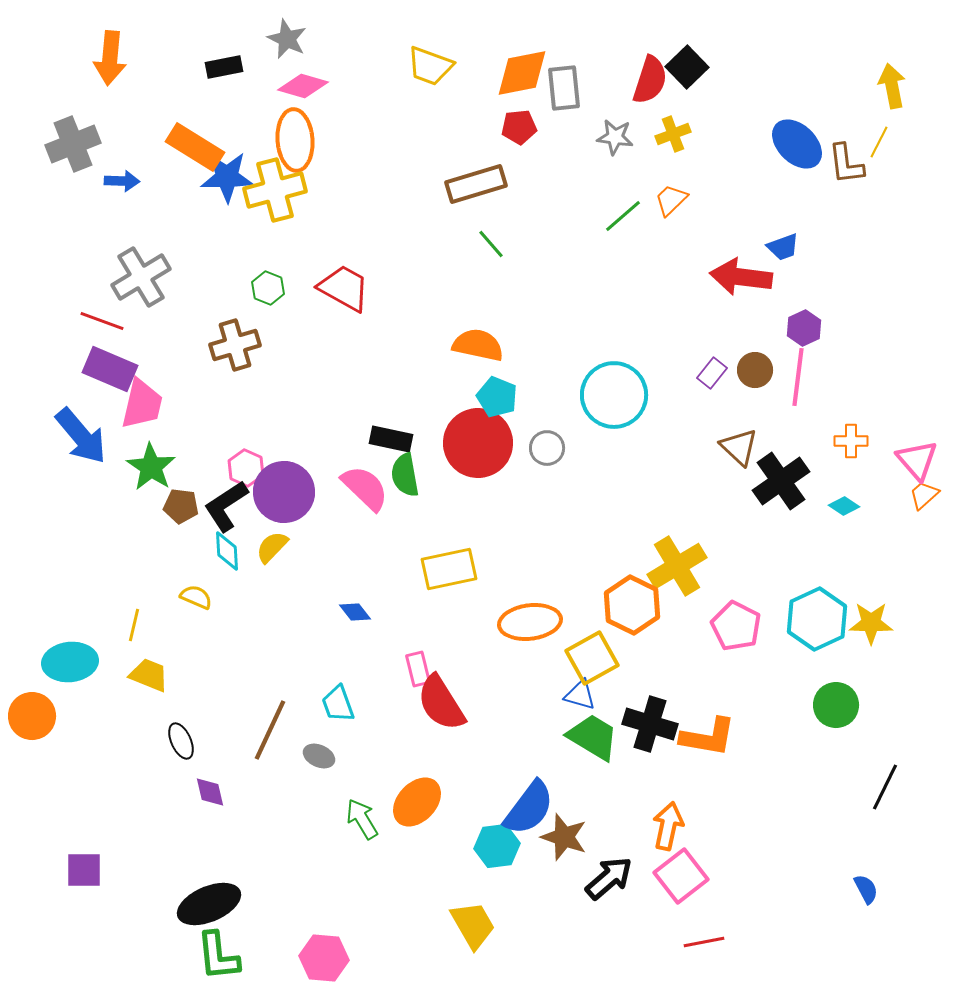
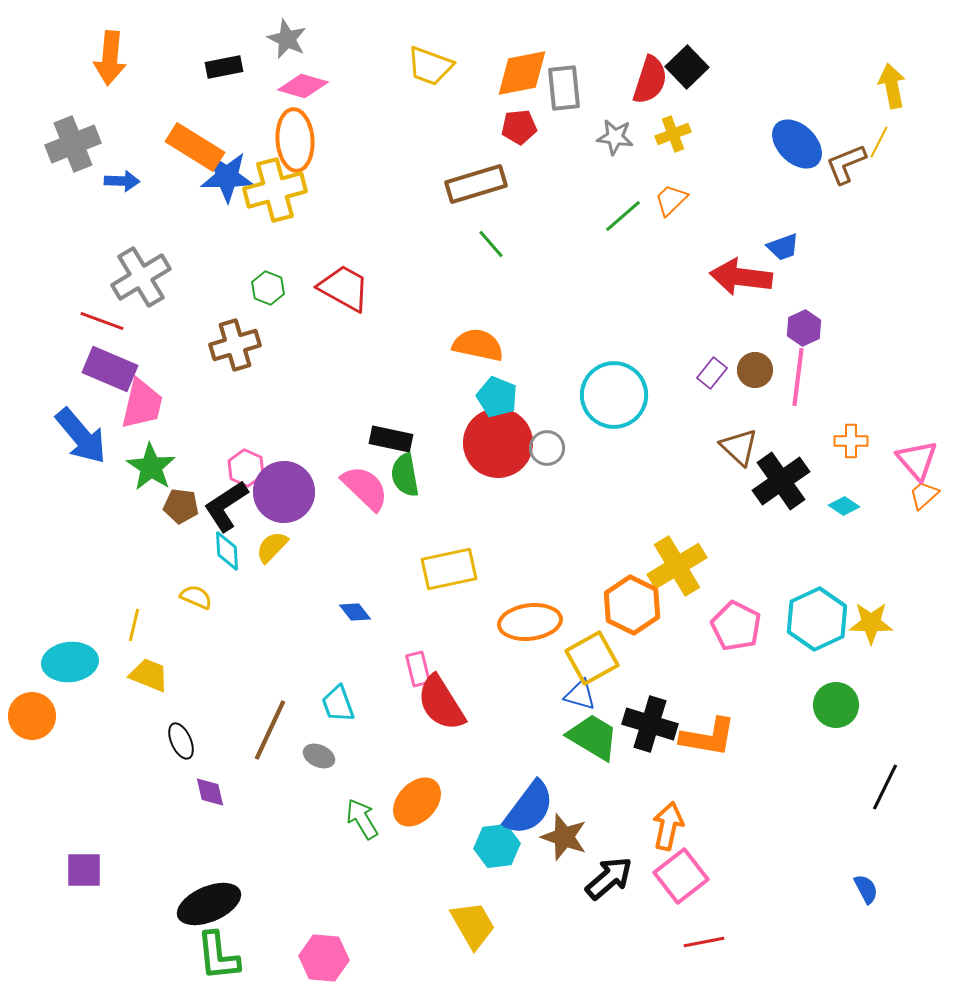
brown L-shape at (846, 164): rotated 75 degrees clockwise
red circle at (478, 443): moved 20 px right
